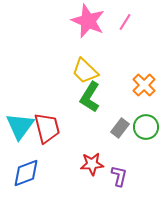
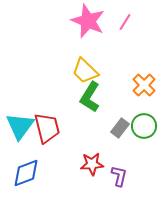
green circle: moved 2 px left, 1 px up
